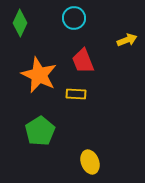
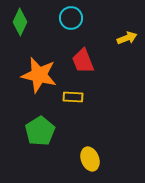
cyan circle: moved 3 px left
green diamond: moved 1 px up
yellow arrow: moved 2 px up
orange star: rotated 12 degrees counterclockwise
yellow rectangle: moved 3 px left, 3 px down
yellow ellipse: moved 3 px up
